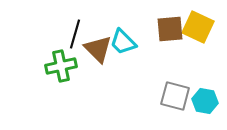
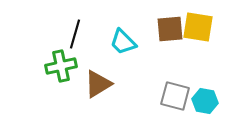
yellow square: rotated 16 degrees counterclockwise
brown triangle: moved 35 px down; rotated 44 degrees clockwise
